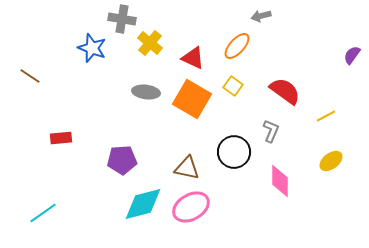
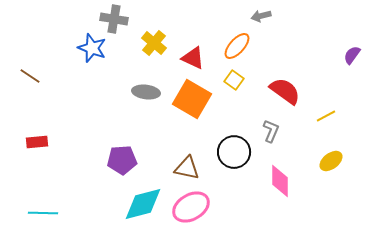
gray cross: moved 8 px left
yellow cross: moved 4 px right
yellow square: moved 1 px right, 6 px up
red rectangle: moved 24 px left, 4 px down
cyan line: rotated 36 degrees clockwise
